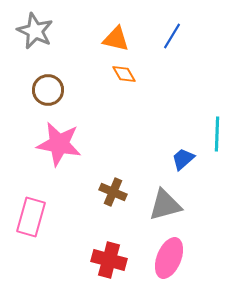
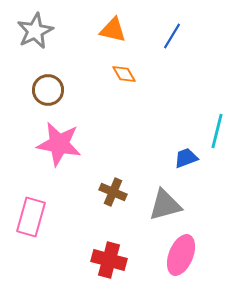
gray star: rotated 21 degrees clockwise
orange triangle: moved 3 px left, 9 px up
cyan line: moved 3 px up; rotated 12 degrees clockwise
blue trapezoid: moved 3 px right, 1 px up; rotated 20 degrees clockwise
pink ellipse: moved 12 px right, 3 px up
